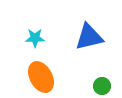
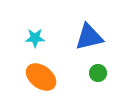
orange ellipse: rotated 24 degrees counterclockwise
green circle: moved 4 px left, 13 px up
